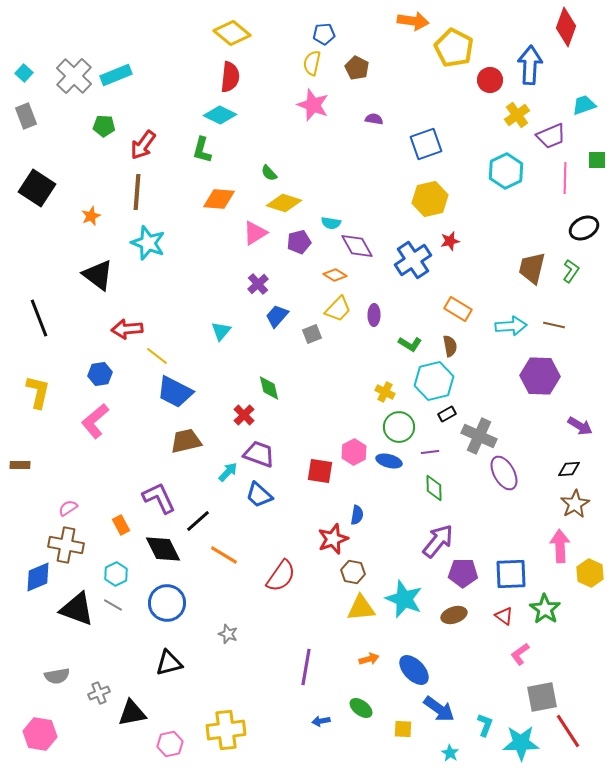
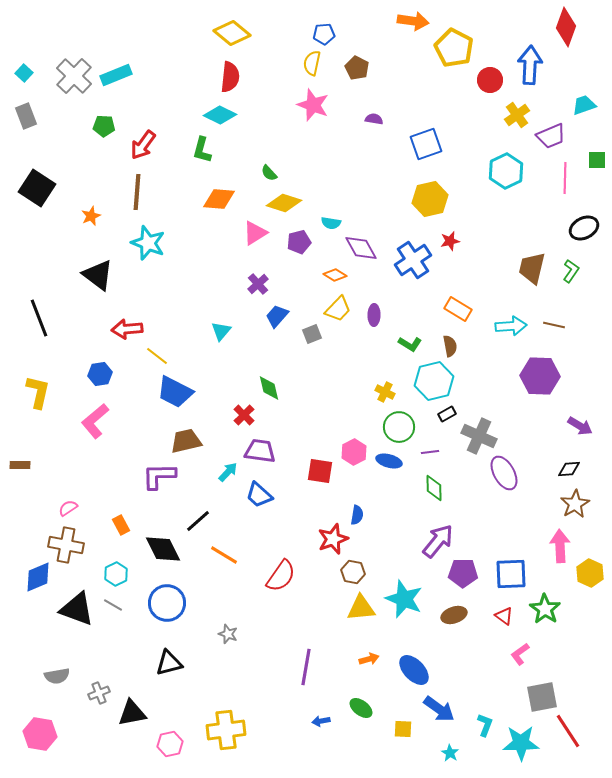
purple diamond at (357, 246): moved 4 px right, 2 px down
purple trapezoid at (259, 454): moved 1 px right, 3 px up; rotated 12 degrees counterclockwise
purple L-shape at (159, 498): moved 22 px up; rotated 66 degrees counterclockwise
